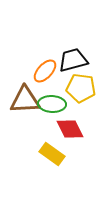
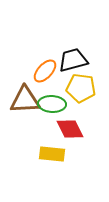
yellow rectangle: rotated 30 degrees counterclockwise
